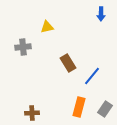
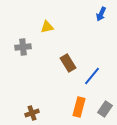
blue arrow: rotated 24 degrees clockwise
brown cross: rotated 16 degrees counterclockwise
